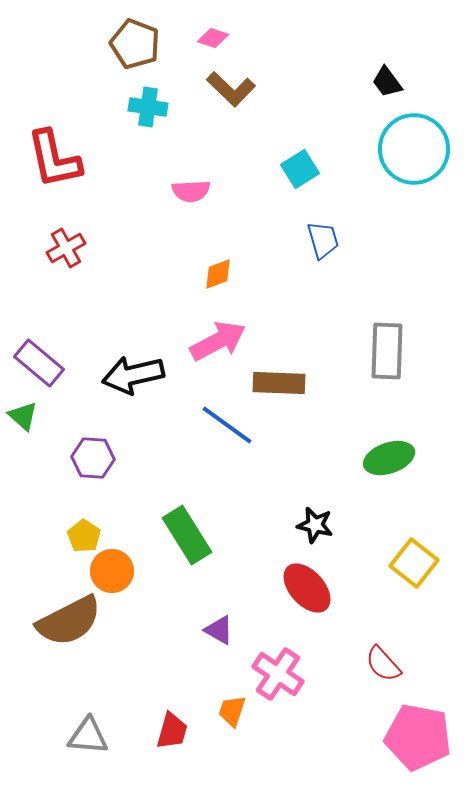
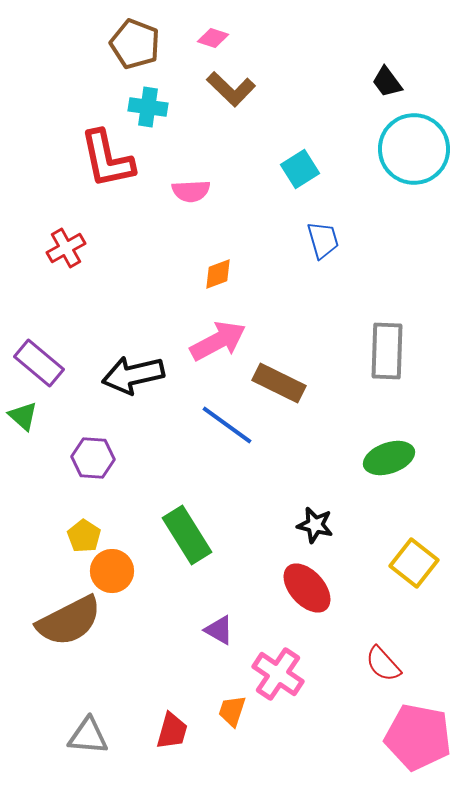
red L-shape: moved 53 px right
brown rectangle: rotated 24 degrees clockwise
